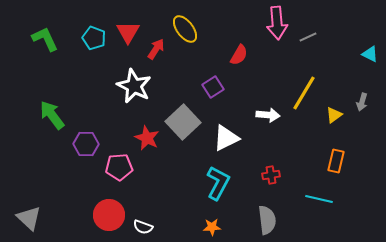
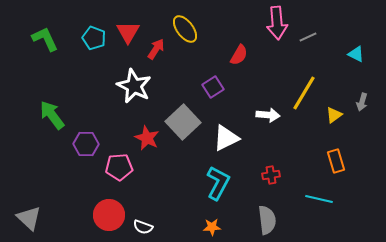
cyan triangle: moved 14 px left
orange rectangle: rotated 30 degrees counterclockwise
